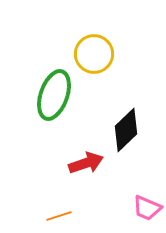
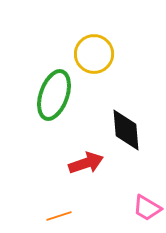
black diamond: rotated 51 degrees counterclockwise
pink trapezoid: rotated 8 degrees clockwise
